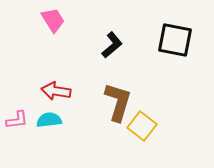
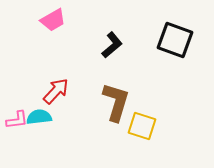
pink trapezoid: rotated 92 degrees clockwise
black square: rotated 9 degrees clockwise
red arrow: rotated 124 degrees clockwise
brown L-shape: moved 2 px left
cyan semicircle: moved 10 px left, 3 px up
yellow square: rotated 20 degrees counterclockwise
